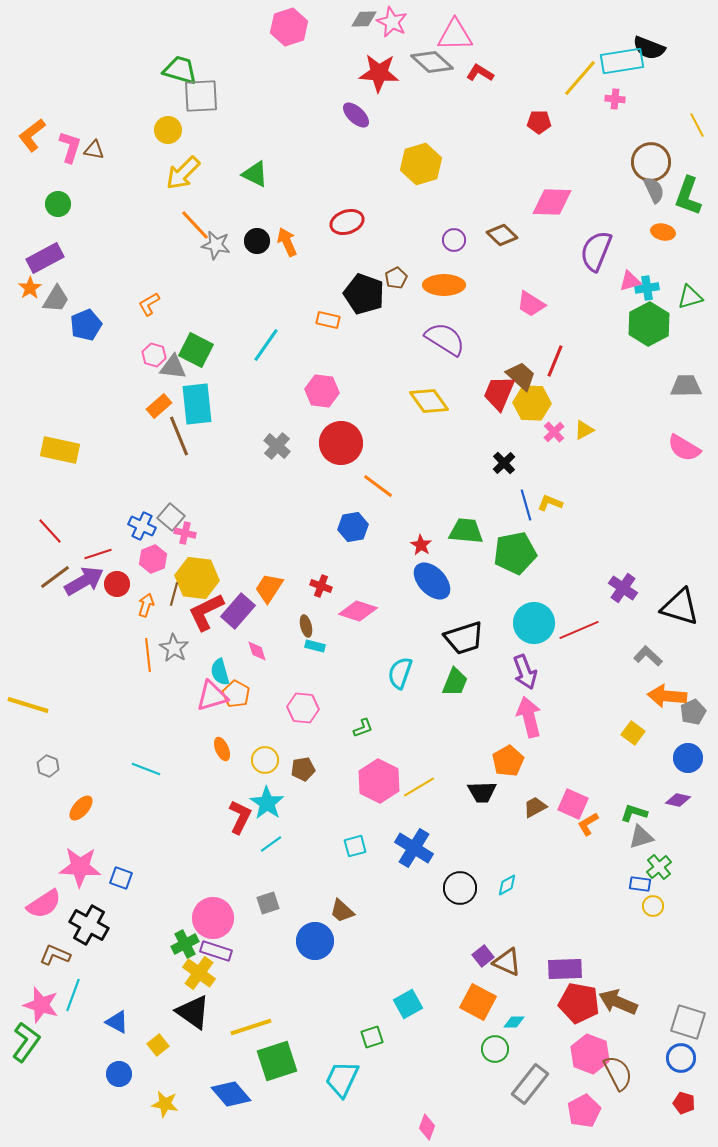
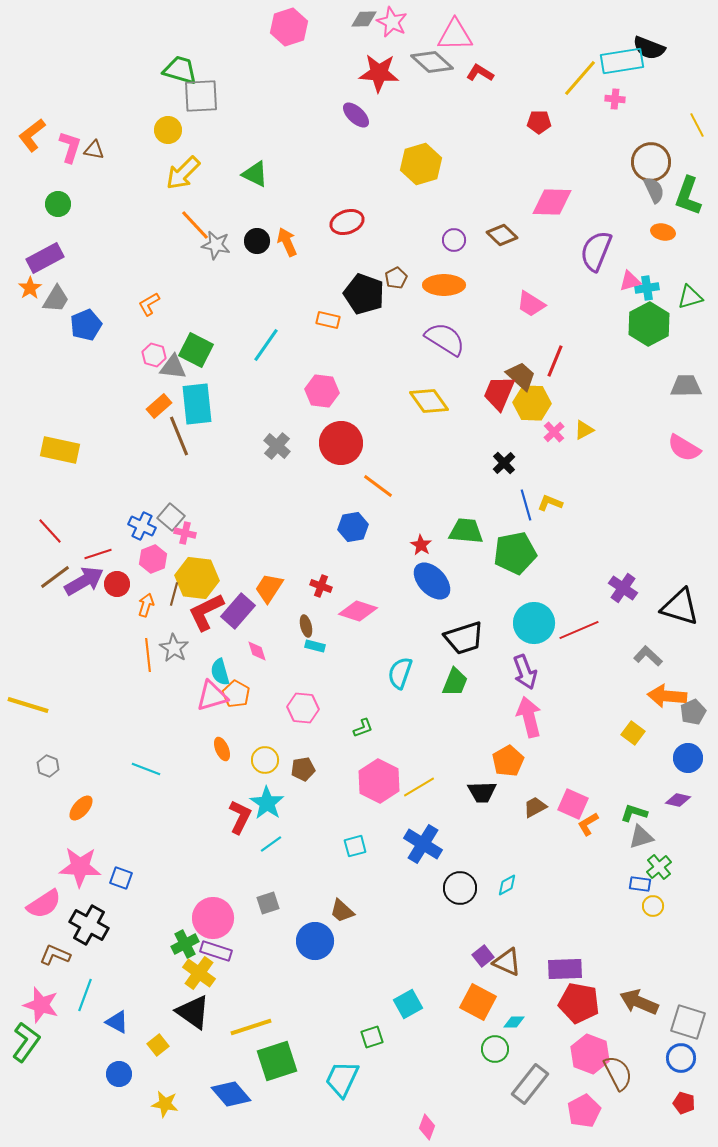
blue cross at (414, 848): moved 9 px right, 4 px up
cyan line at (73, 995): moved 12 px right
brown arrow at (618, 1002): moved 21 px right
